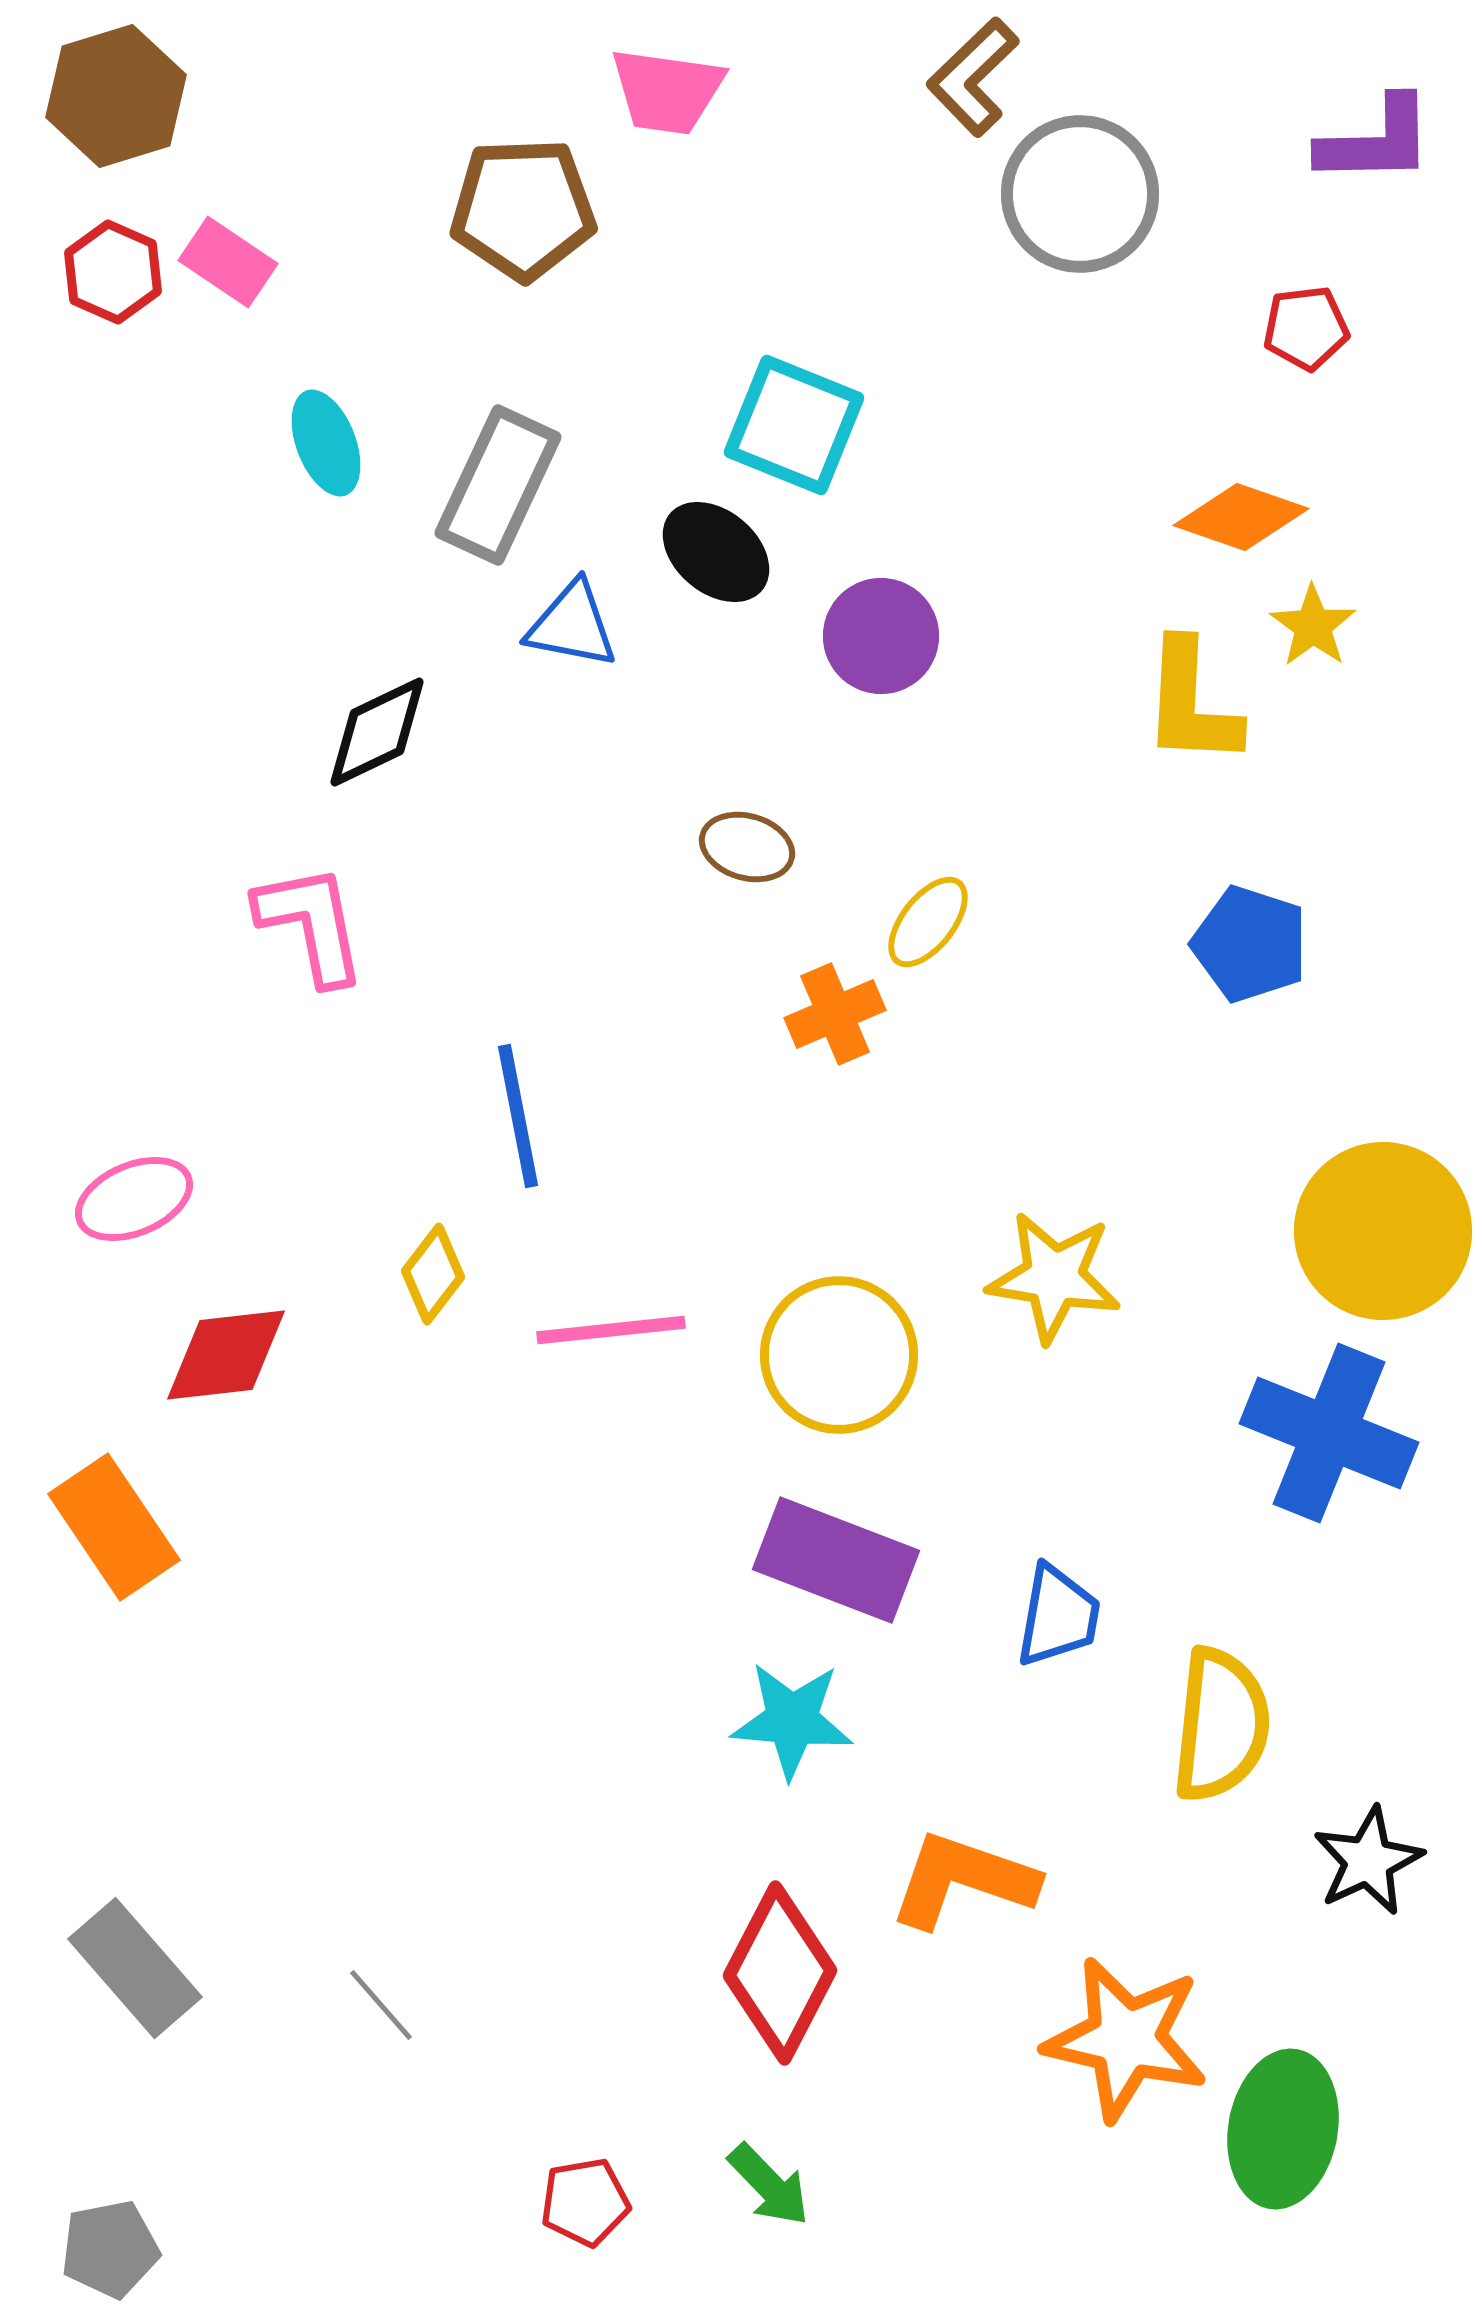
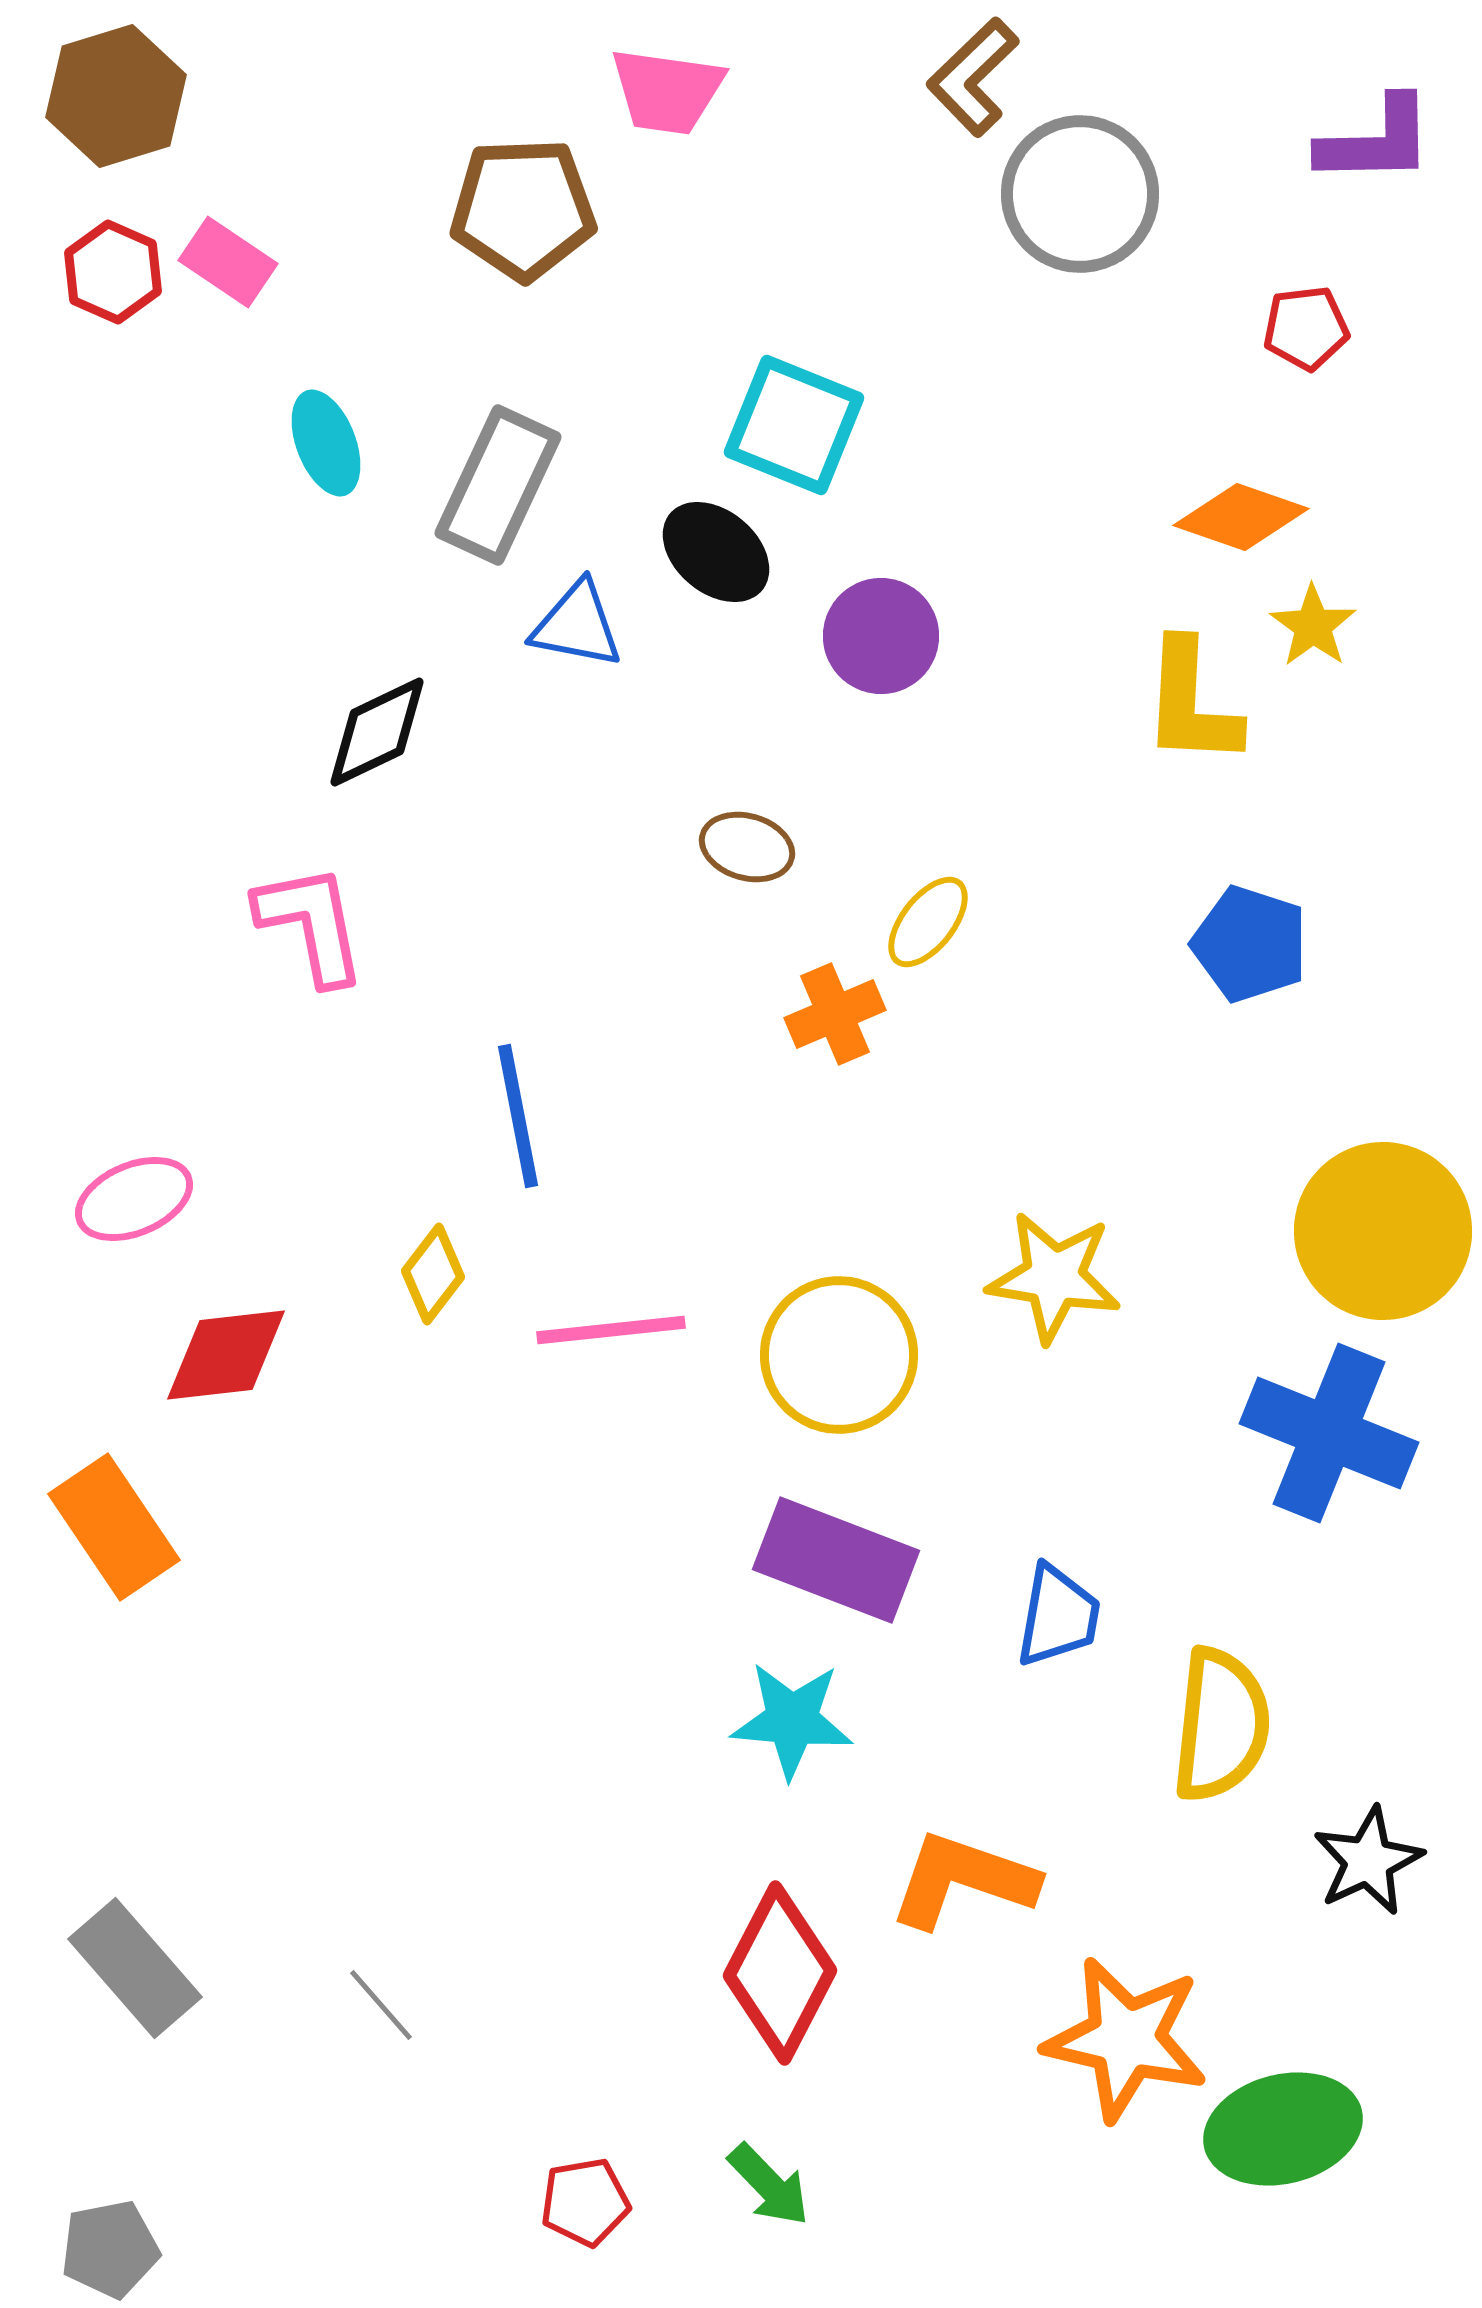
blue triangle at (572, 625): moved 5 px right
green ellipse at (1283, 2129): rotated 66 degrees clockwise
